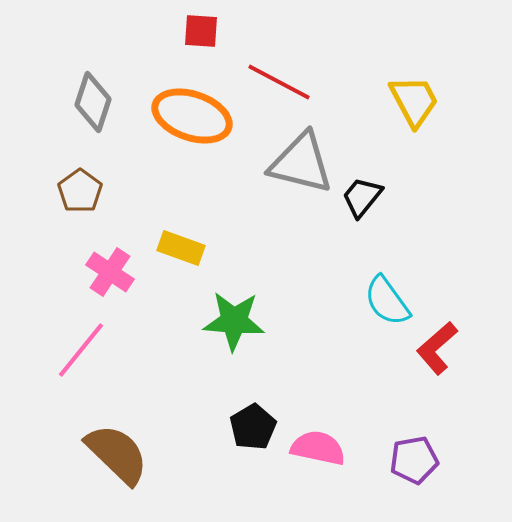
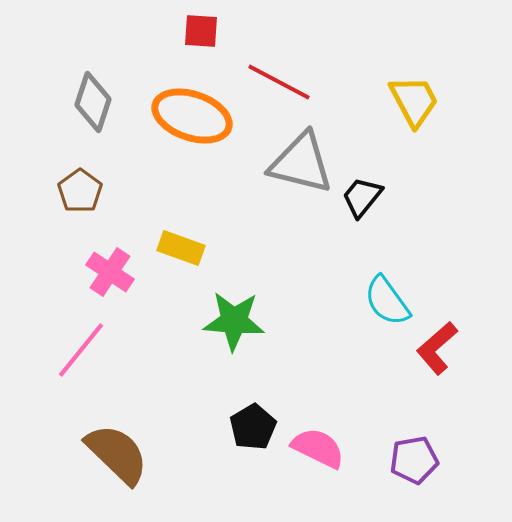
pink semicircle: rotated 14 degrees clockwise
